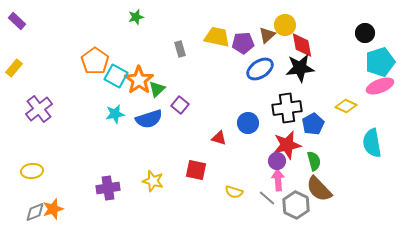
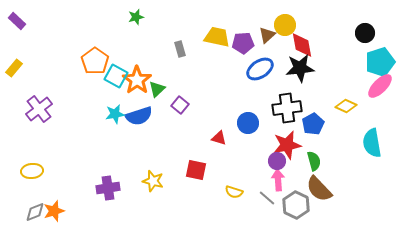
orange star at (139, 80): moved 2 px left
pink ellipse at (380, 86): rotated 24 degrees counterclockwise
blue semicircle at (149, 119): moved 10 px left, 3 px up
orange star at (53, 209): moved 1 px right, 2 px down
